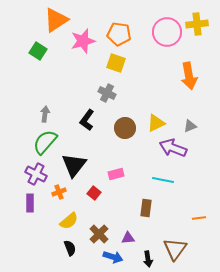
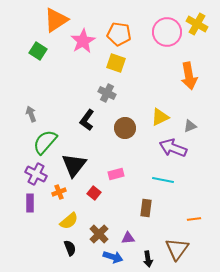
yellow cross: rotated 35 degrees clockwise
pink star: rotated 15 degrees counterclockwise
gray arrow: moved 14 px left; rotated 28 degrees counterclockwise
yellow triangle: moved 4 px right, 6 px up
orange line: moved 5 px left, 1 px down
brown triangle: moved 2 px right
